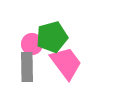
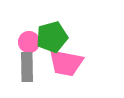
pink circle: moved 3 px left, 2 px up
pink trapezoid: rotated 138 degrees clockwise
